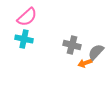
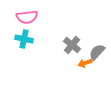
pink semicircle: rotated 35 degrees clockwise
gray cross: rotated 24 degrees clockwise
gray semicircle: moved 1 px right
